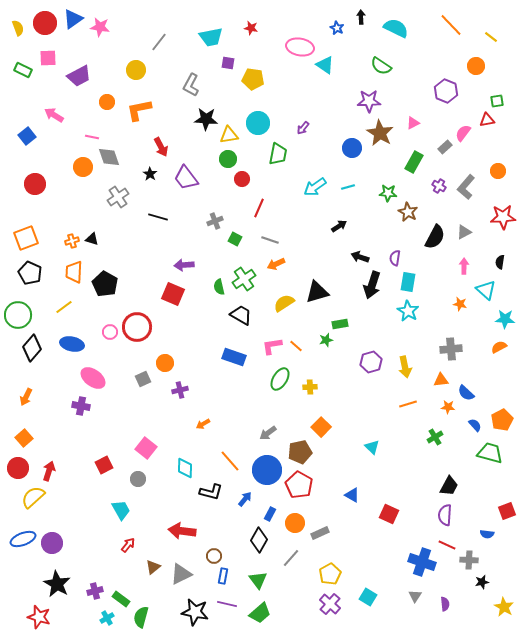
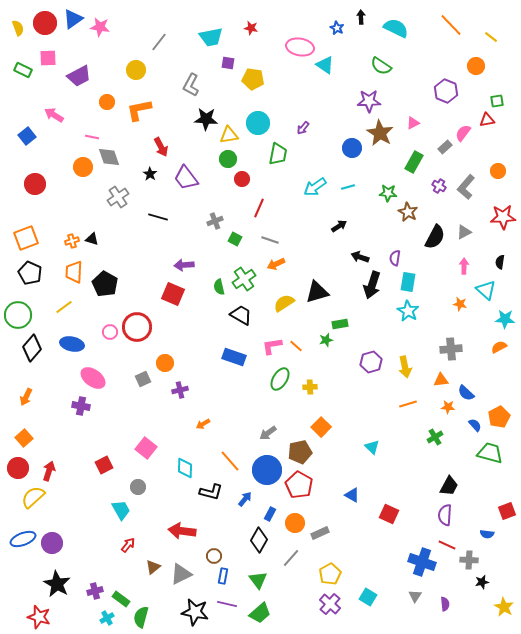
orange pentagon at (502, 420): moved 3 px left, 3 px up
gray circle at (138, 479): moved 8 px down
